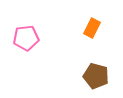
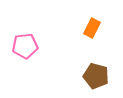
pink pentagon: moved 1 px left, 8 px down
